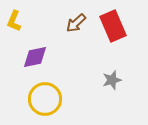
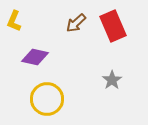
purple diamond: rotated 24 degrees clockwise
gray star: rotated 18 degrees counterclockwise
yellow circle: moved 2 px right
